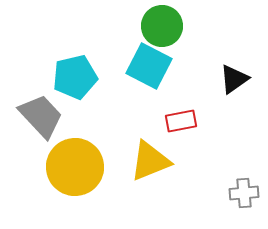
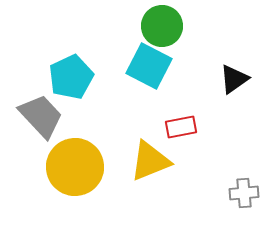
cyan pentagon: moved 4 px left; rotated 12 degrees counterclockwise
red rectangle: moved 6 px down
